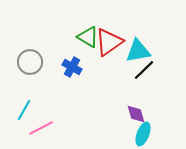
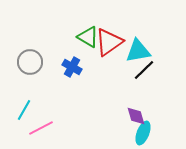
purple diamond: moved 2 px down
cyan ellipse: moved 1 px up
